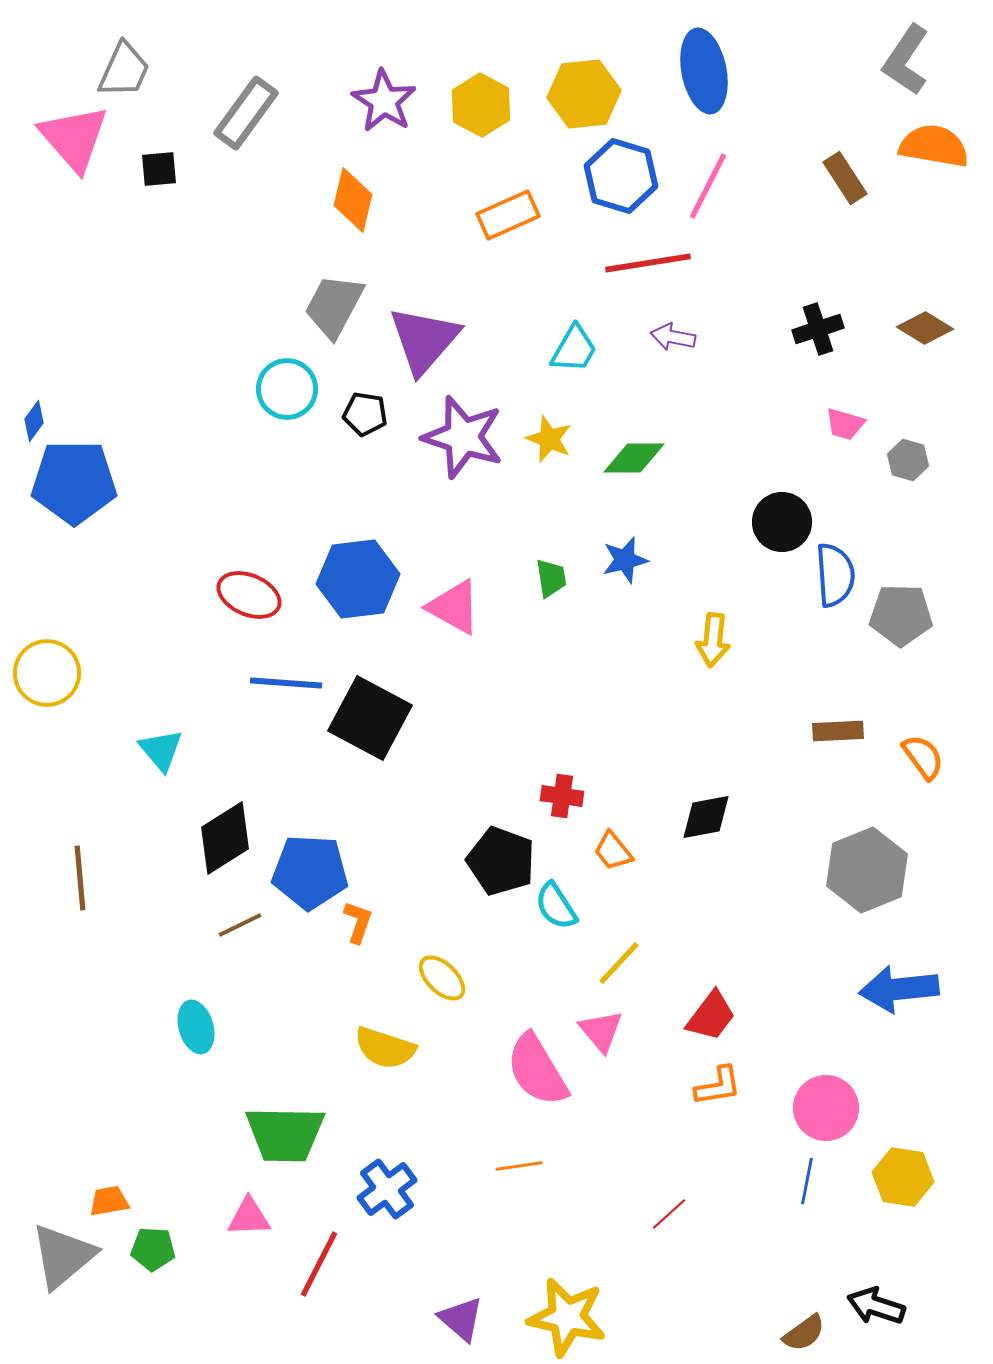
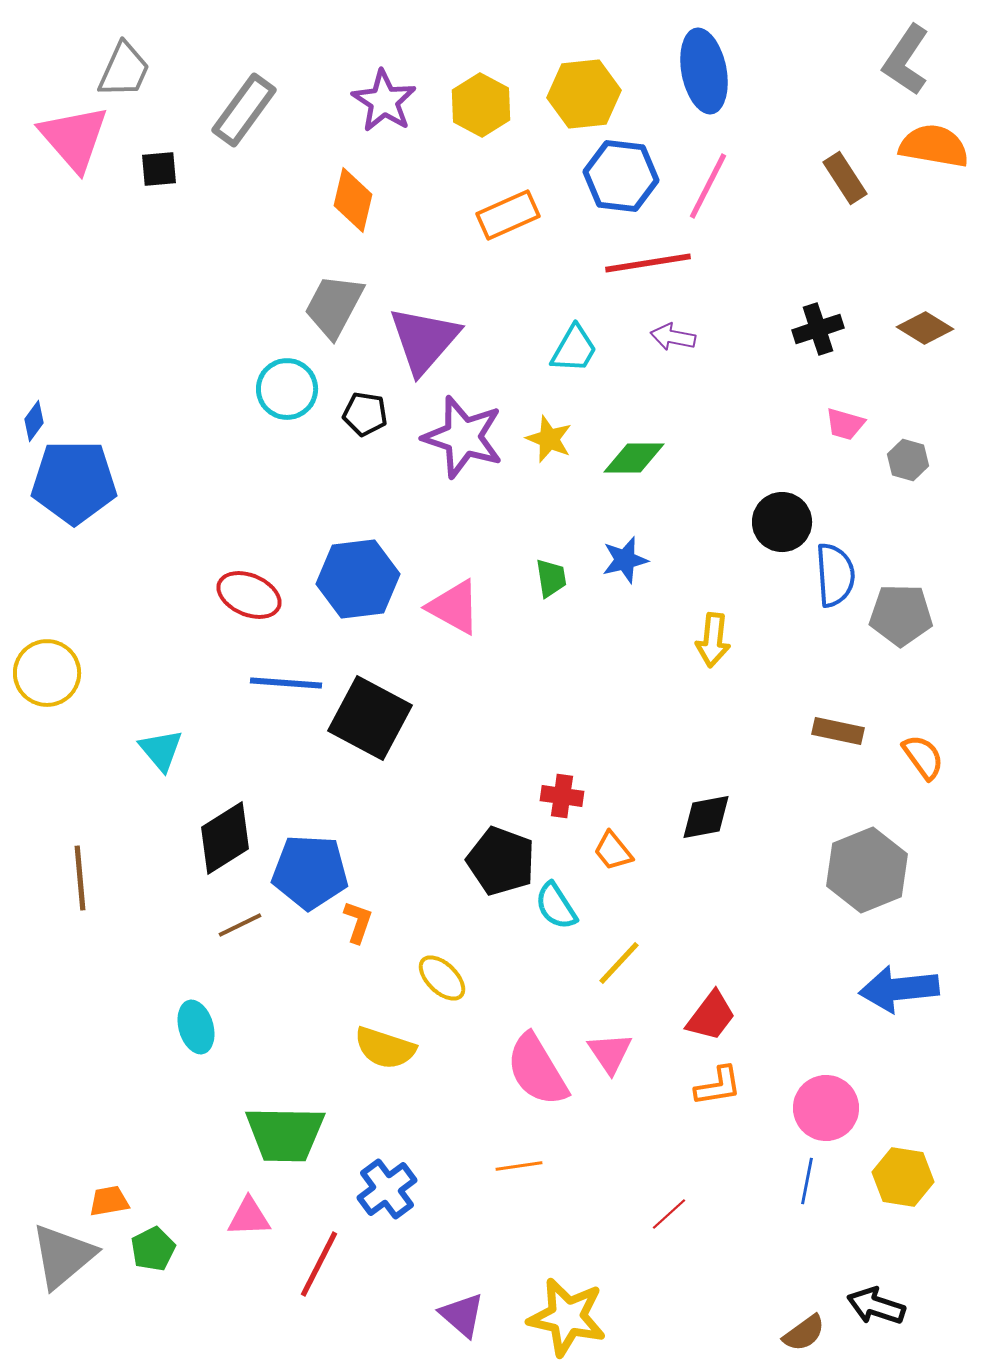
gray rectangle at (246, 113): moved 2 px left, 3 px up
blue hexagon at (621, 176): rotated 10 degrees counterclockwise
brown rectangle at (838, 731): rotated 15 degrees clockwise
pink triangle at (601, 1031): moved 9 px right, 22 px down; rotated 6 degrees clockwise
green pentagon at (153, 1249): rotated 30 degrees counterclockwise
purple triangle at (461, 1319): moved 1 px right, 4 px up
